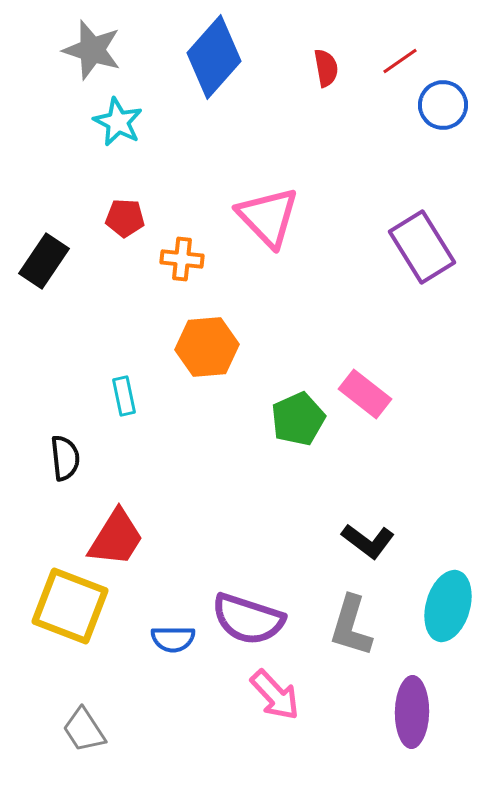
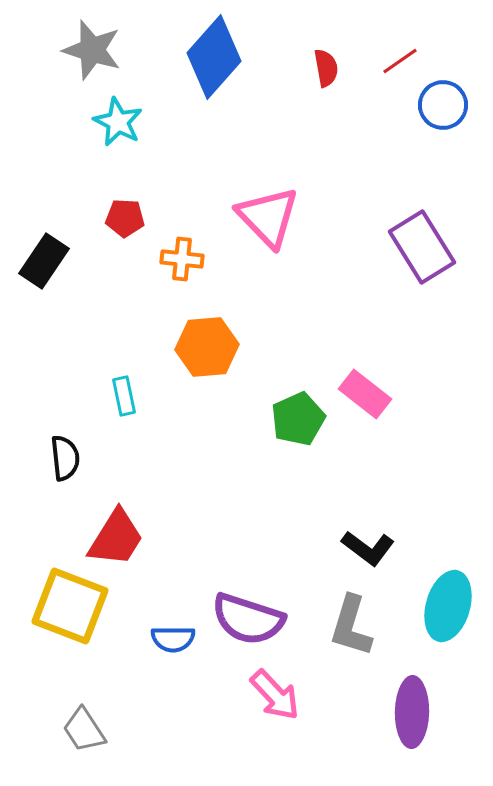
black L-shape: moved 7 px down
